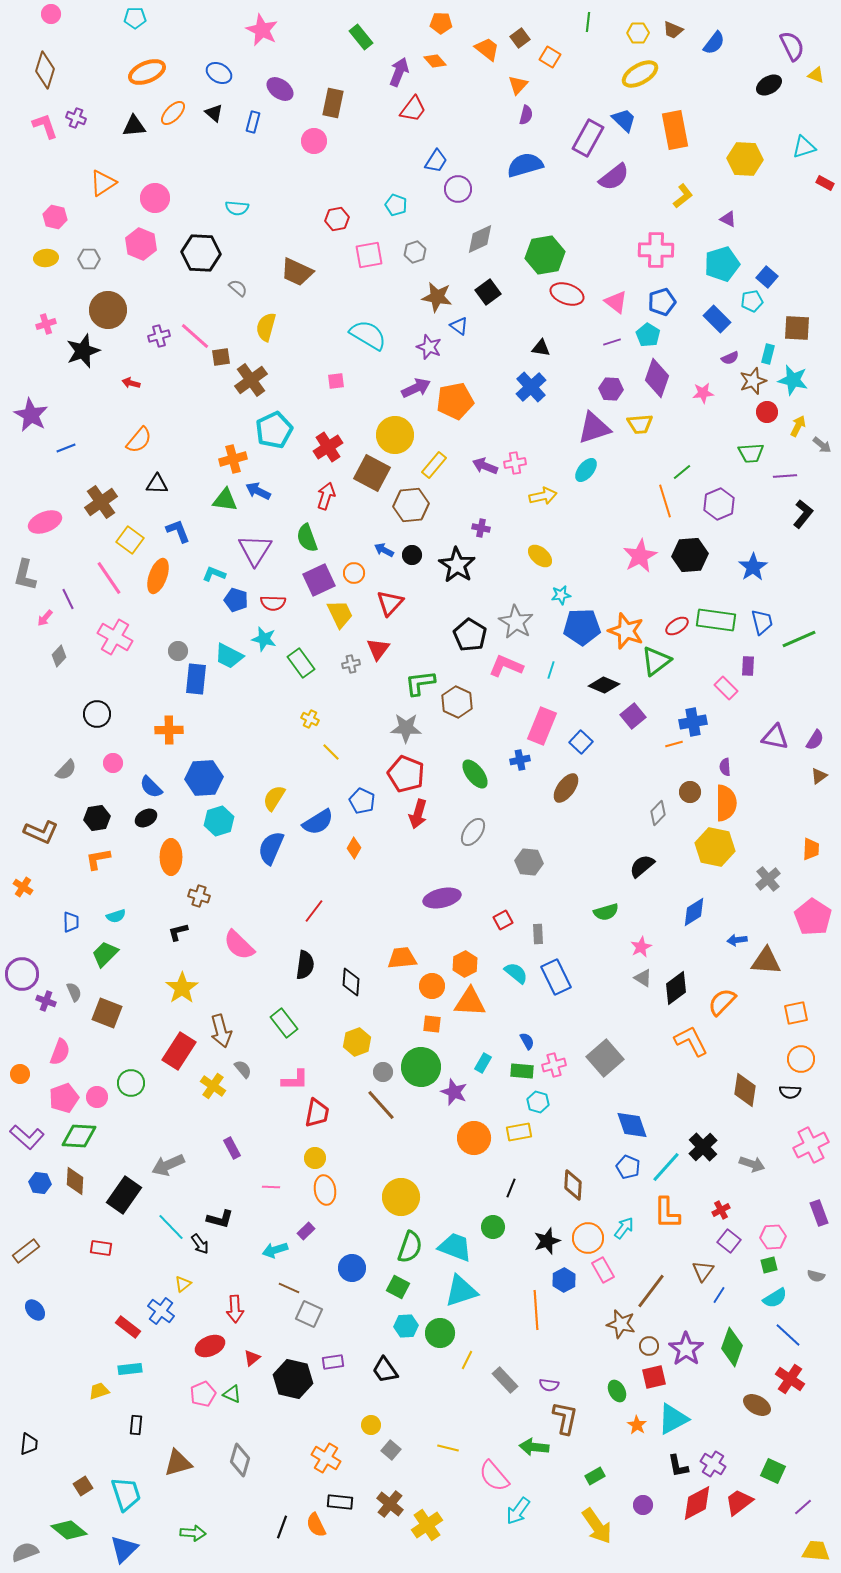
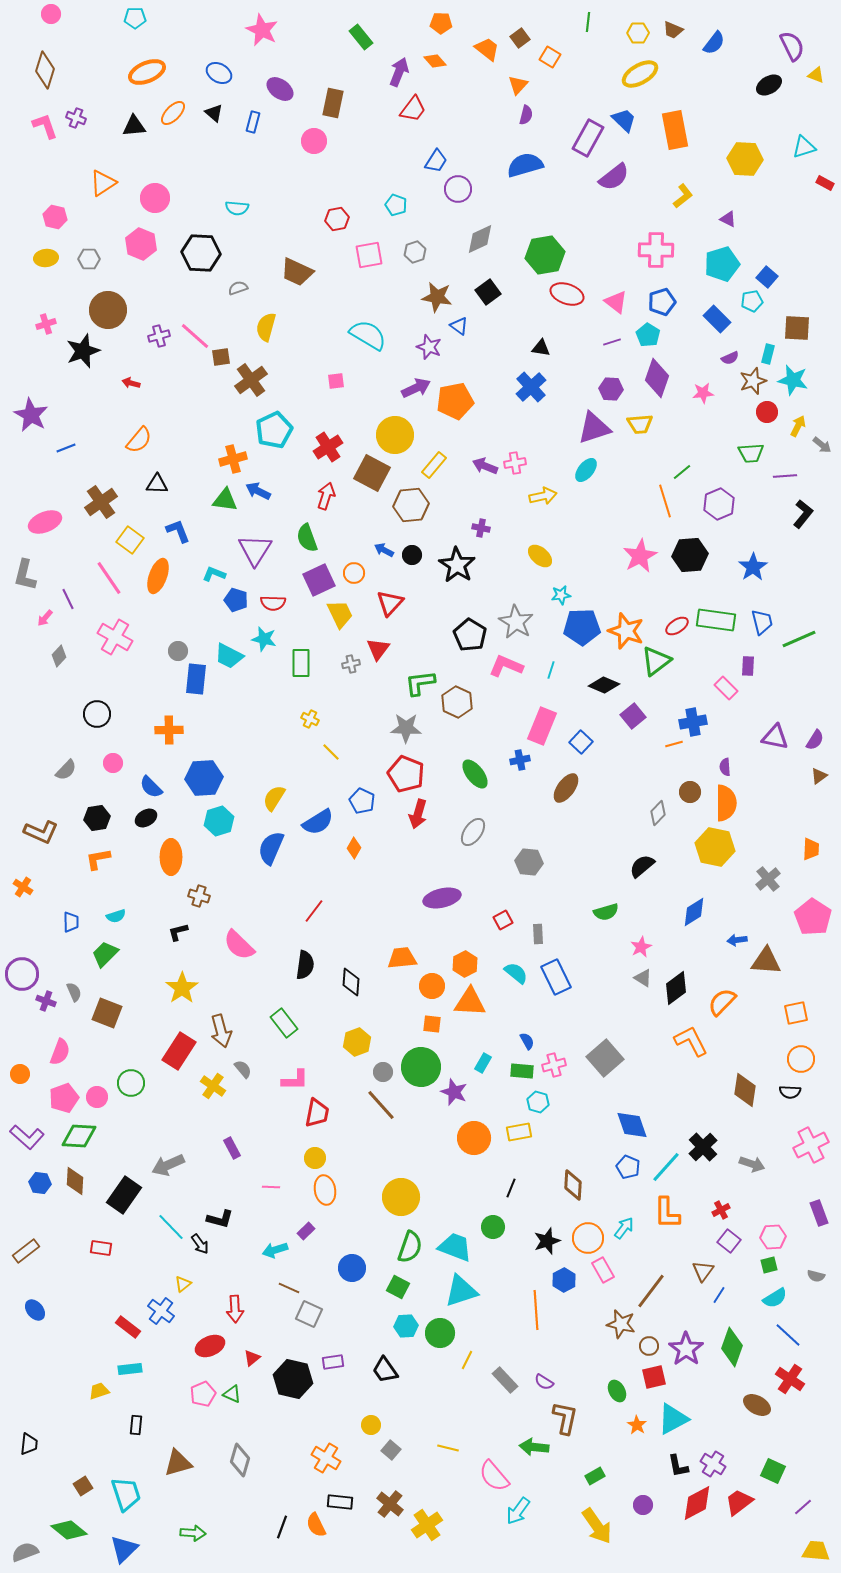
gray semicircle at (238, 288): rotated 60 degrees counterclockwise
green rectangle at (301, 663): rotated 36 degrees clockwise
purple semicircle at (549, 1385): moved 5 px left, 3 px up; rotated 24 degrees clockwise
